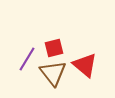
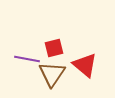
purple line: rotated 70 degrees clockwise
brown triangle: moved 1 px left, 1 px down; rotated 12 degrees clockwise
